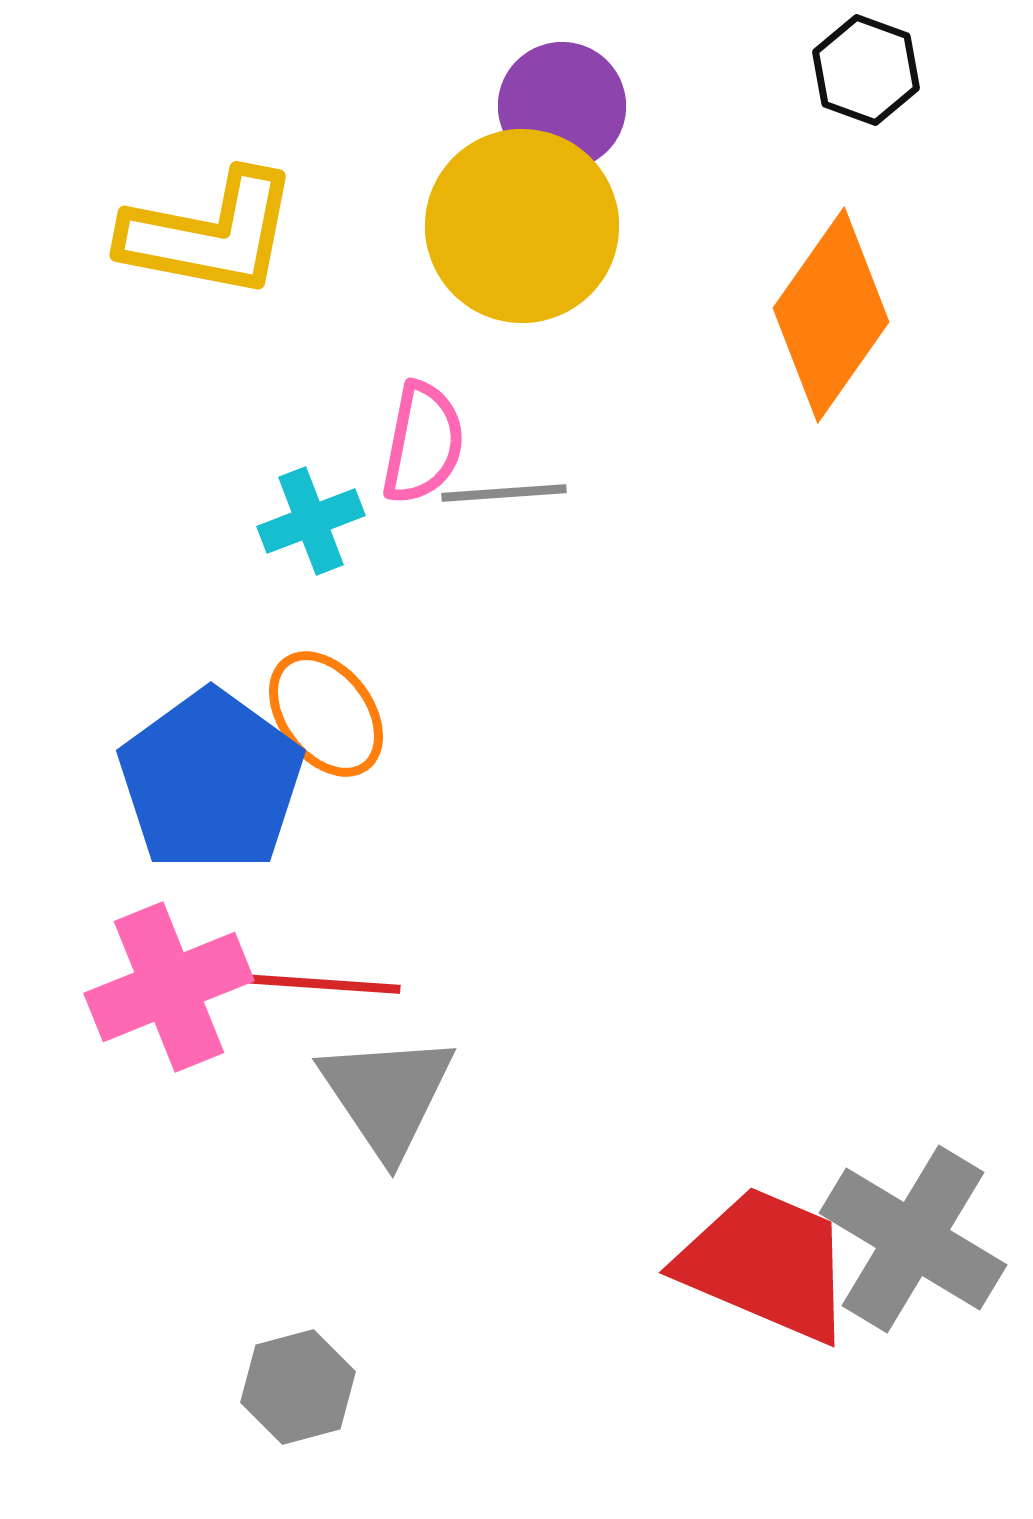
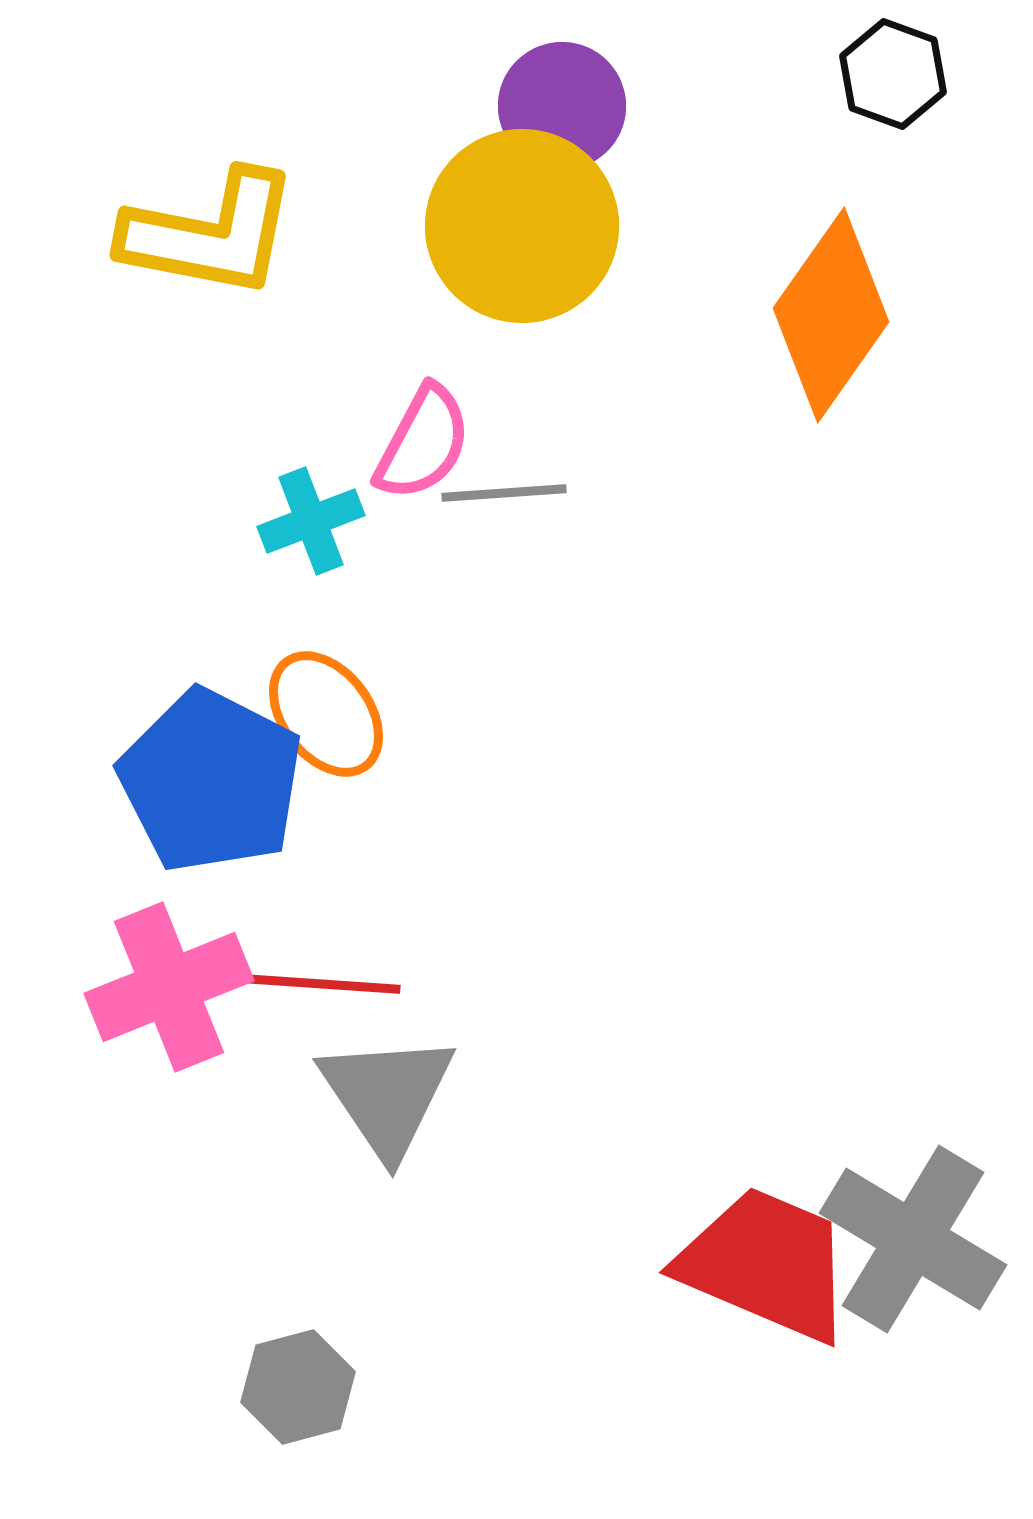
black hexagon: moved 27 px right, 4 px down
pink semicircle: rotated 17 degrees clockwise
blue pentagon: rotated 9 degrees counterclockwise
